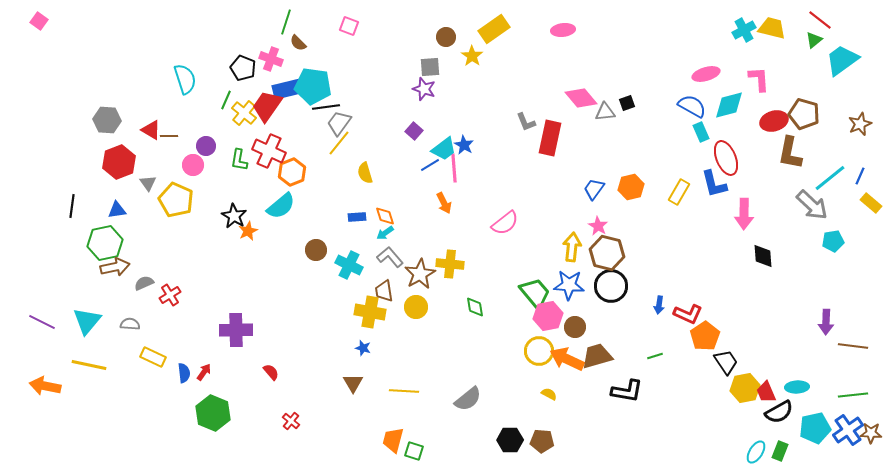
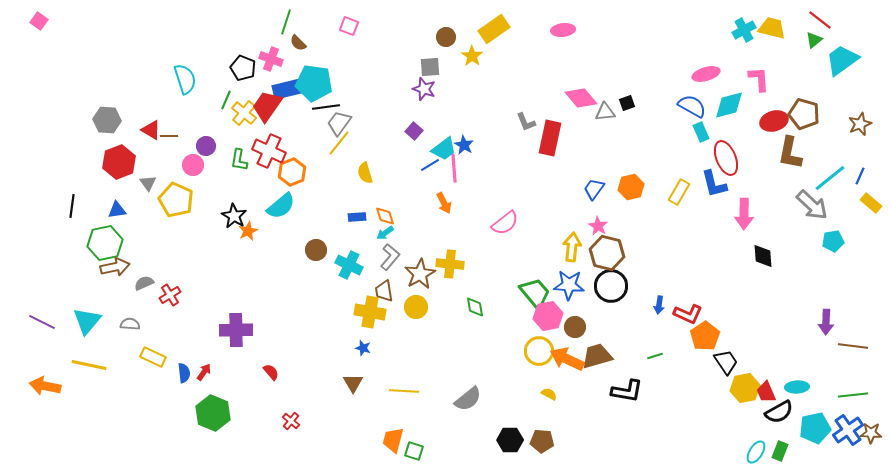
cyan pentagon at (313, 86): moved 1 px right, 3 px up
gray L-shape at (390, 257): rotated 80 degrees clockwise
